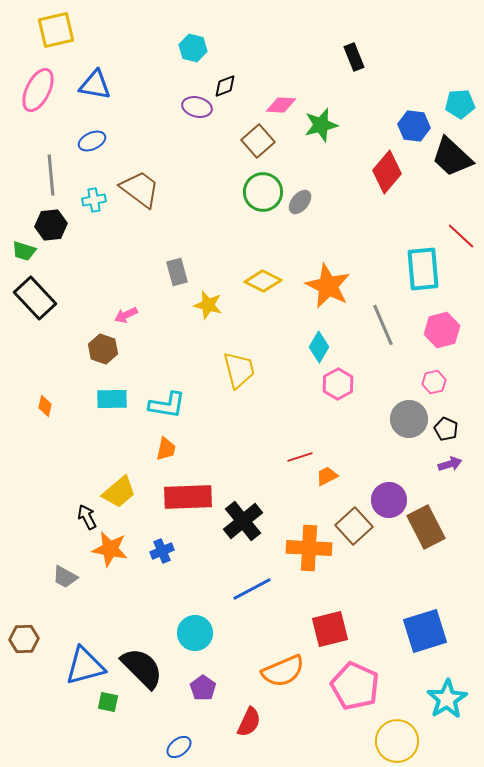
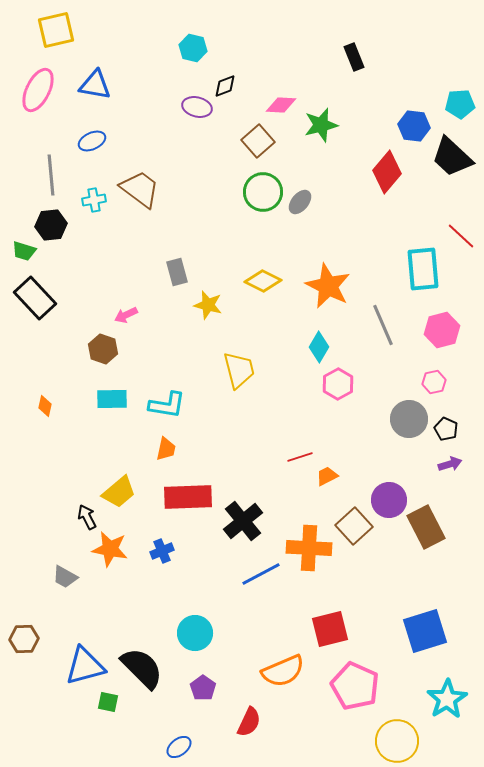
blue line at (252, 589): moved 9 px right, 15 px up
